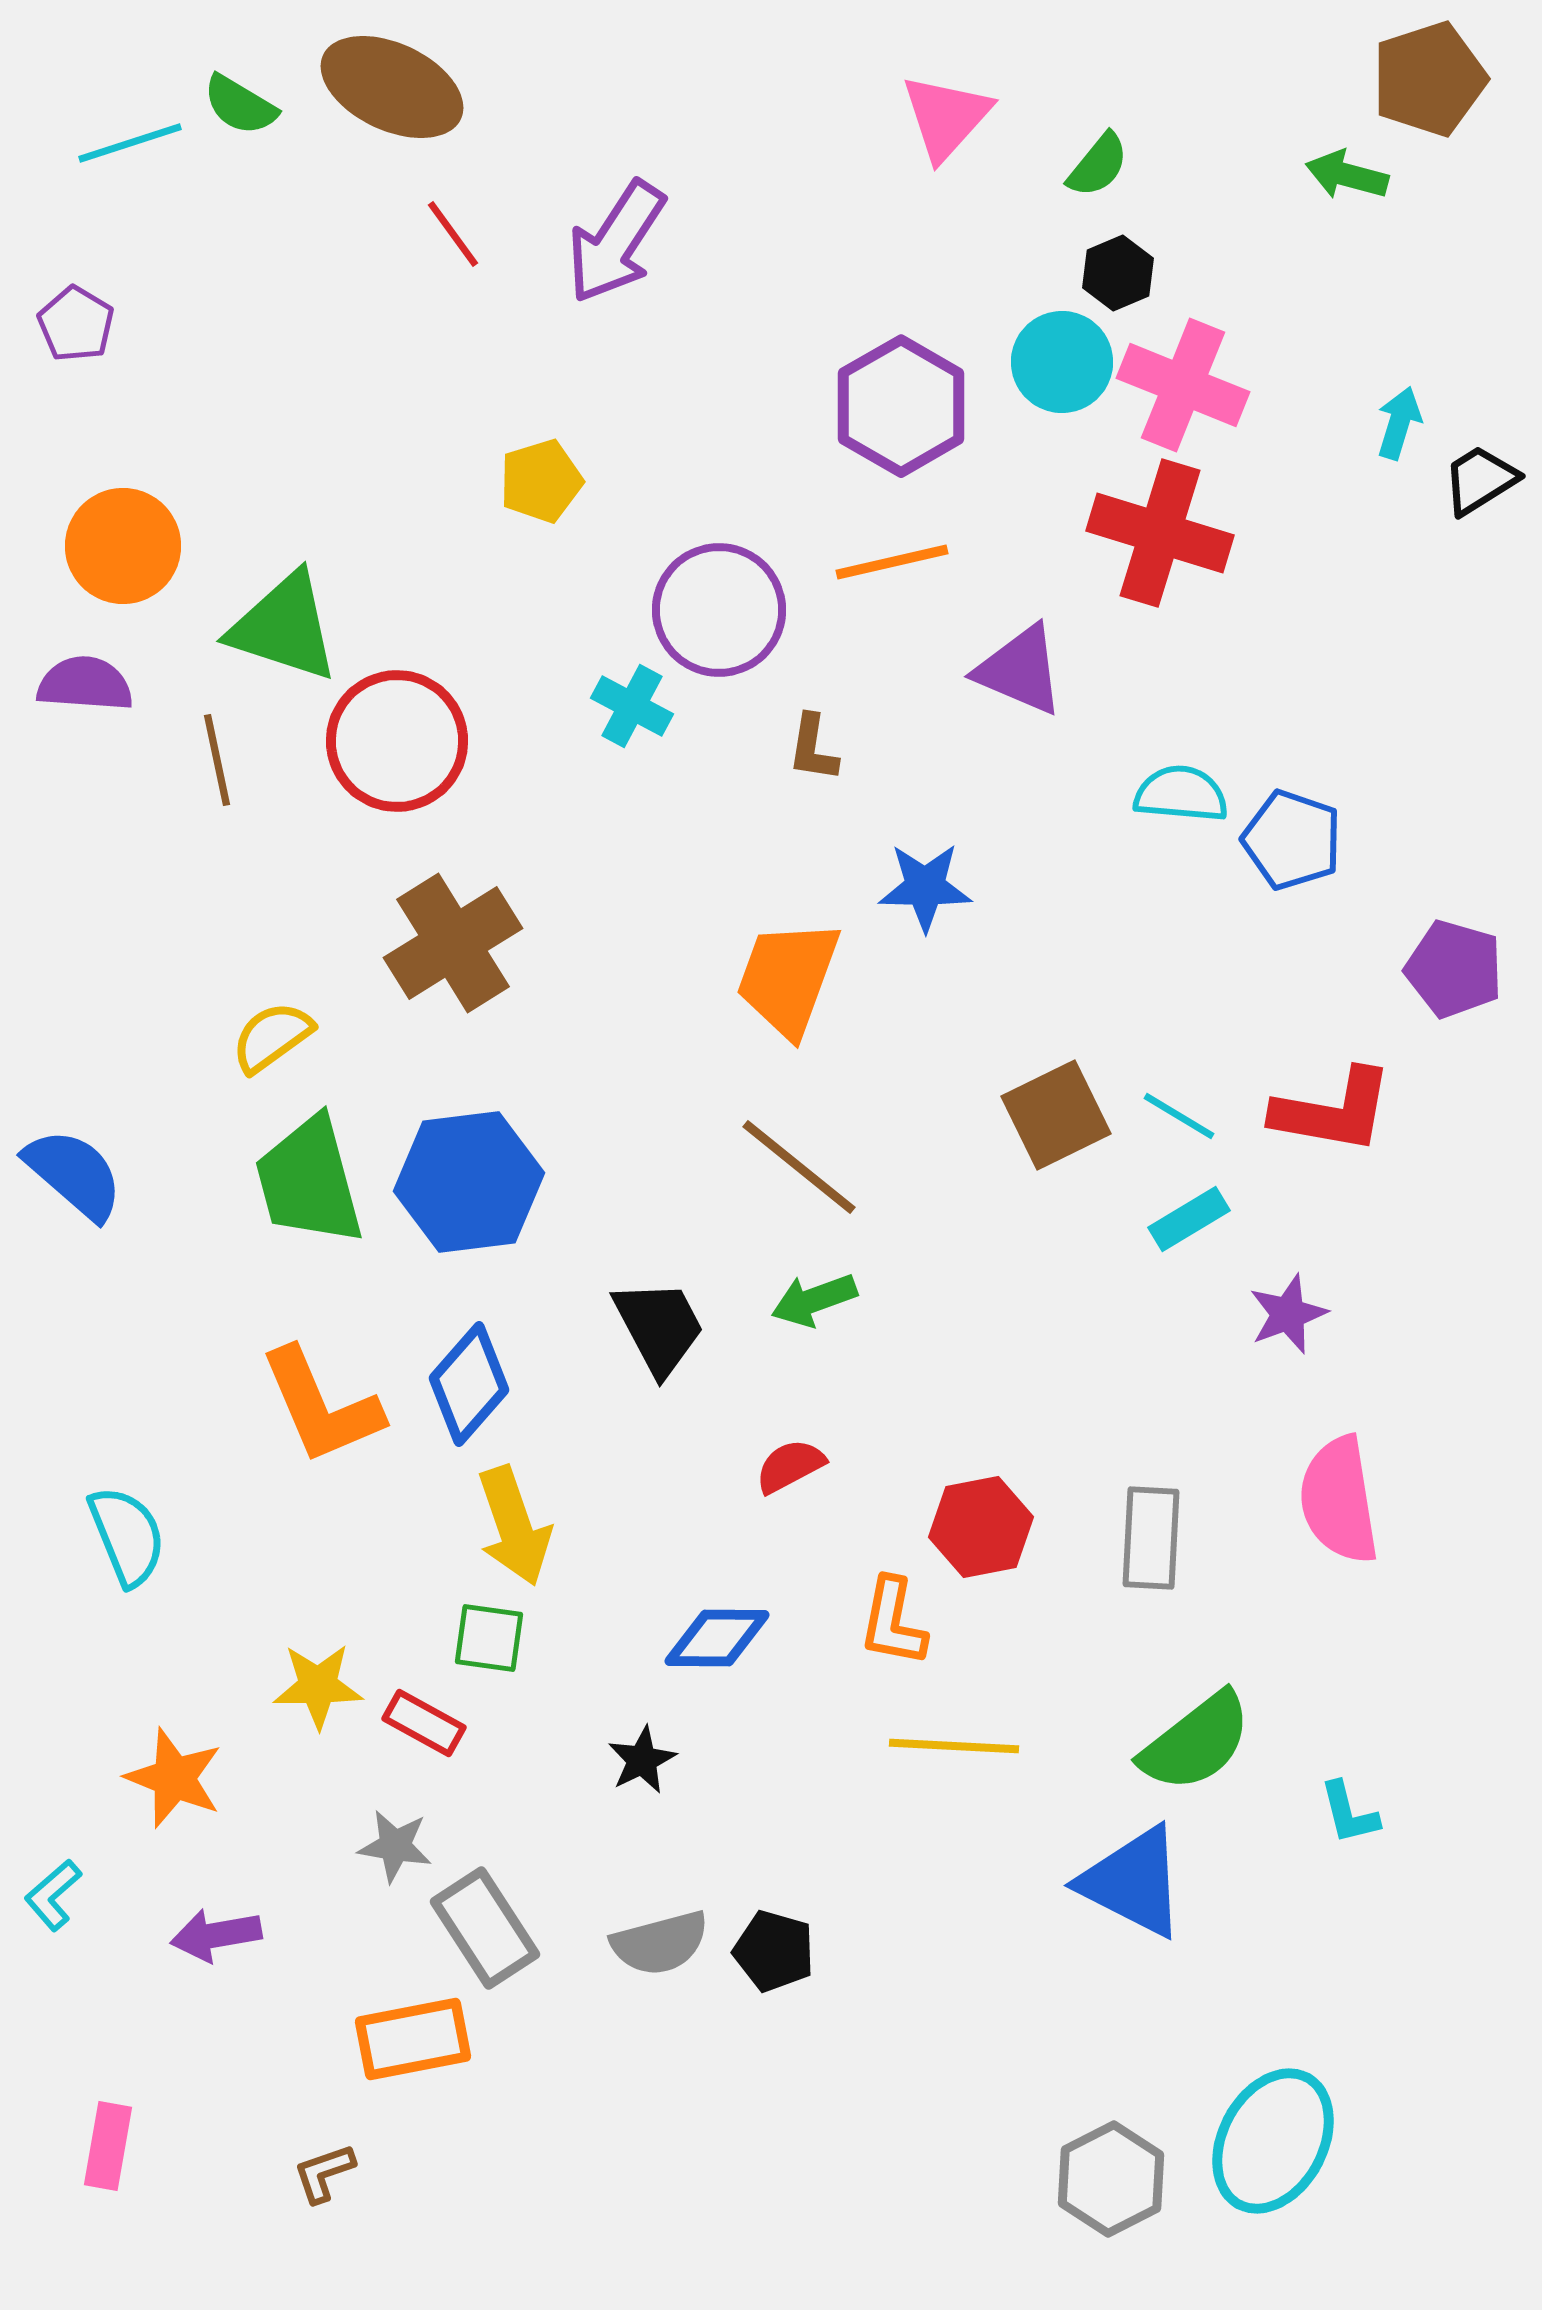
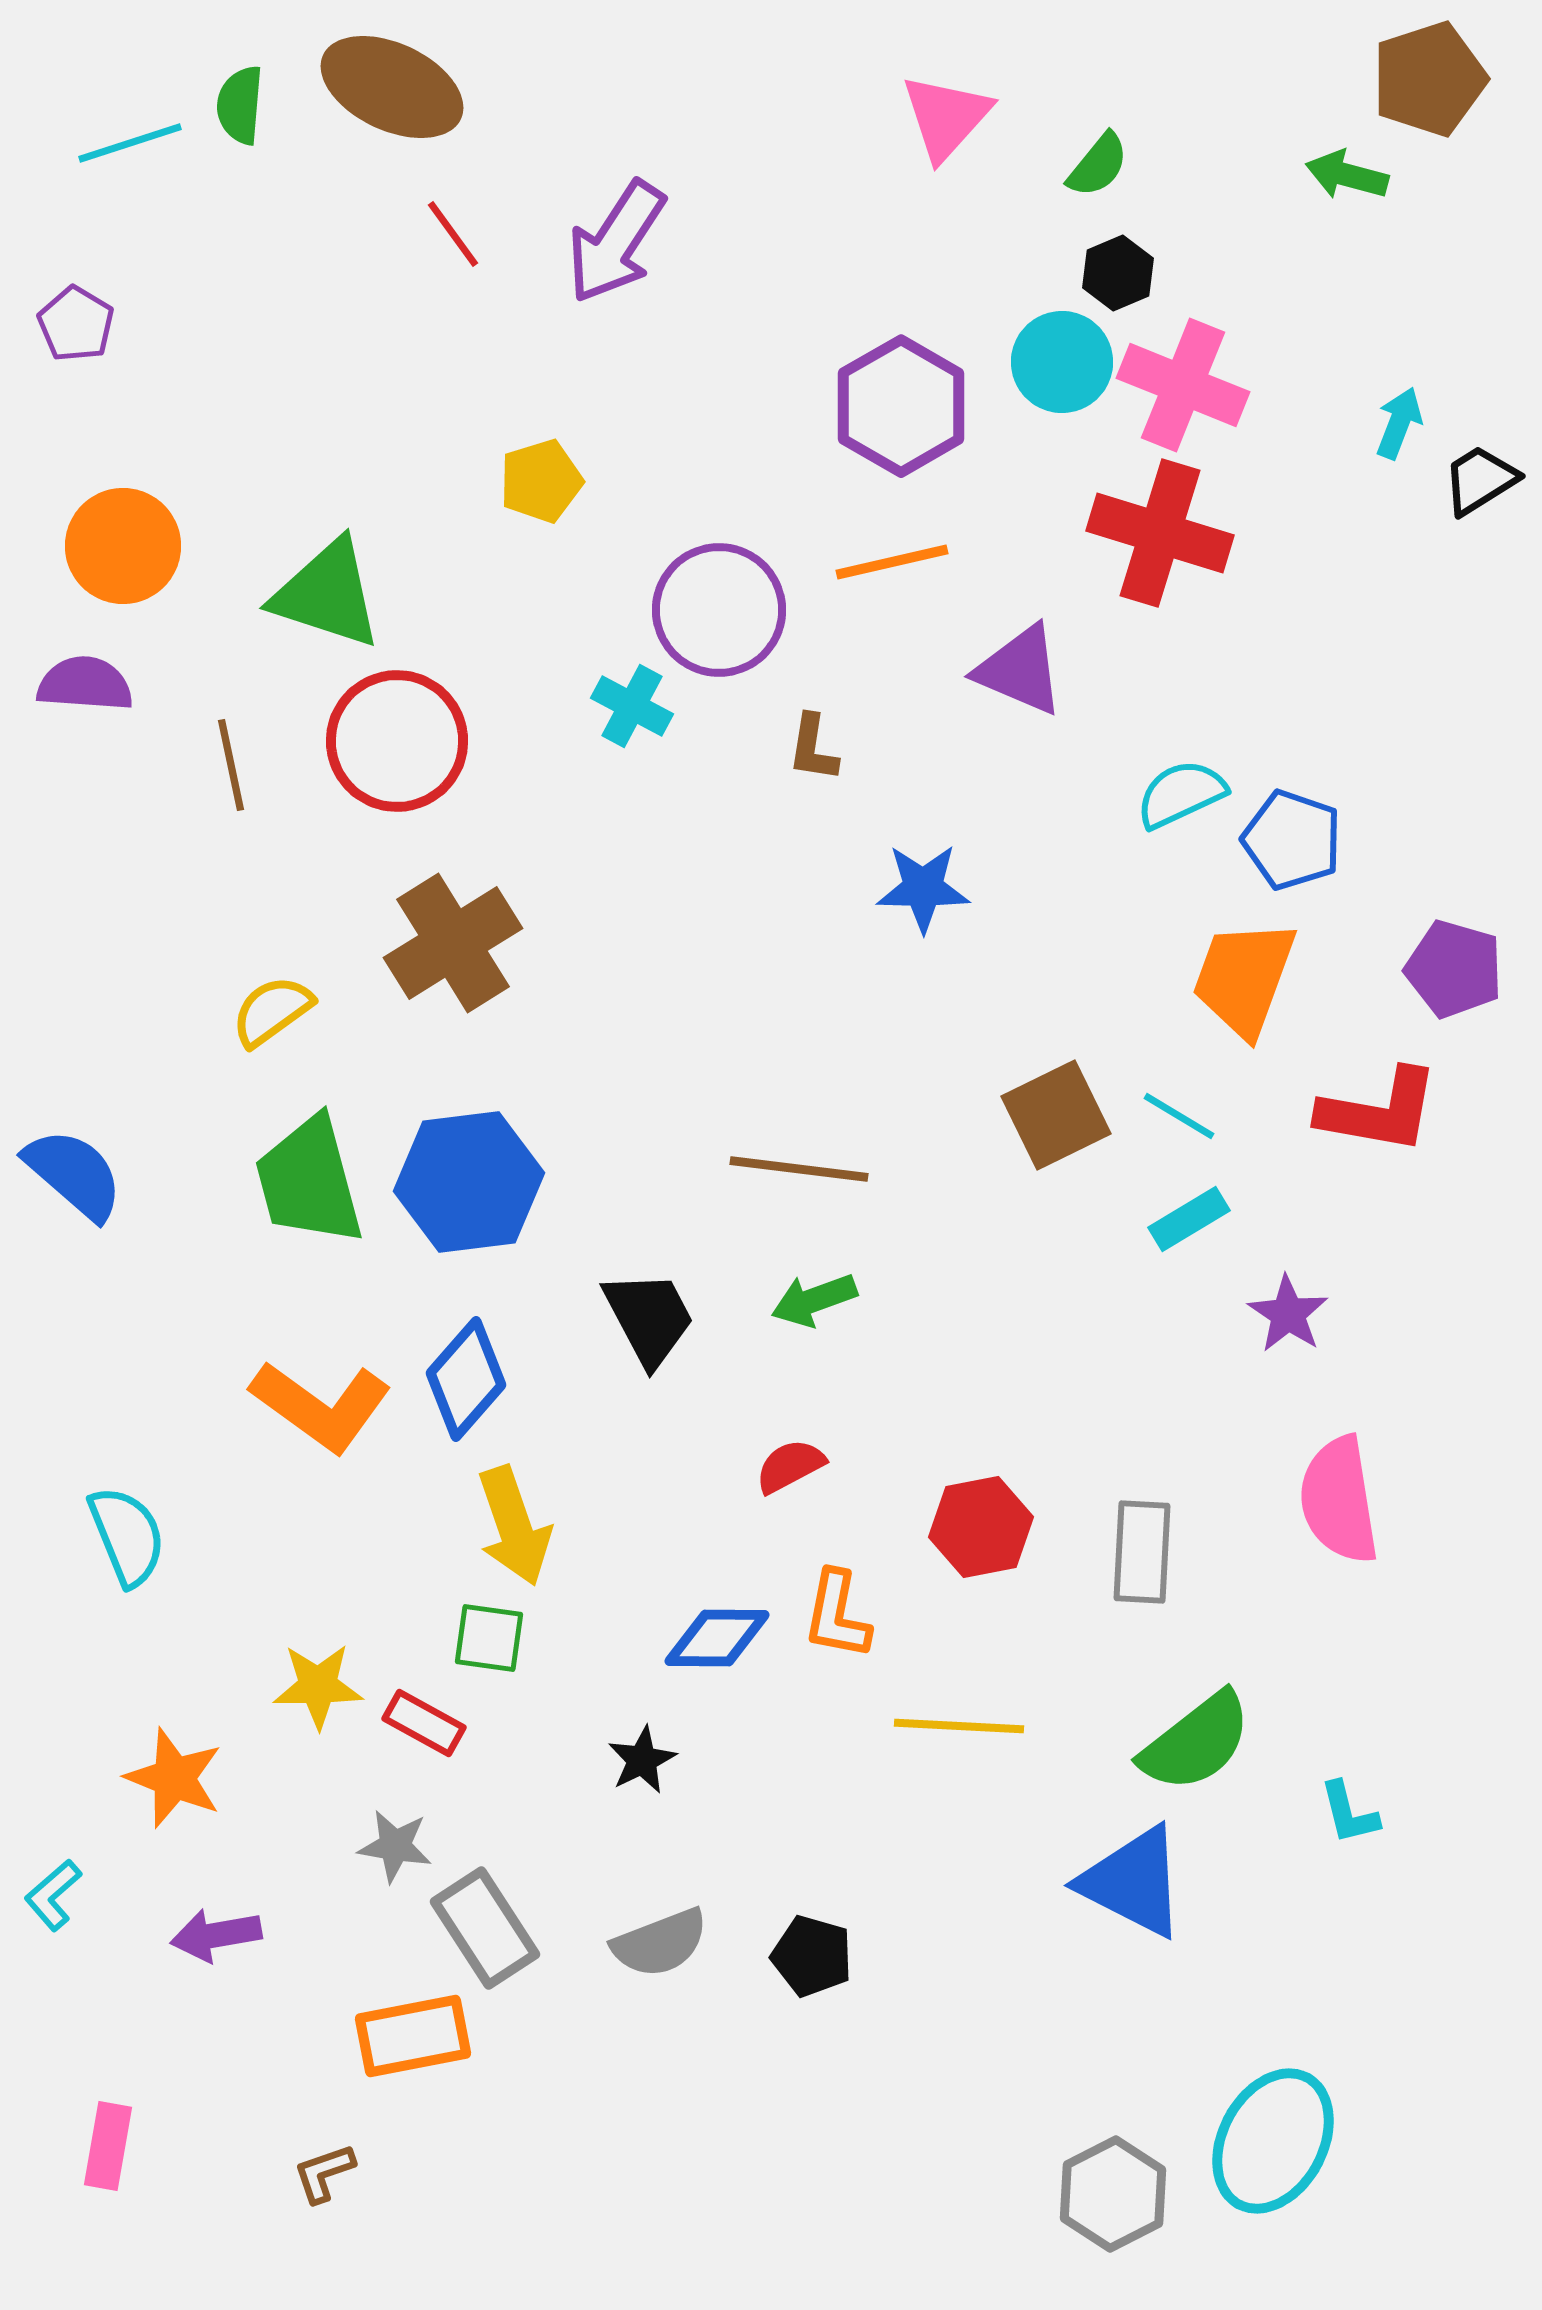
green semicircle at (240, 105): rotated 64 degrees clockwise
cyan arrow at (1399, 423): rotated 4 degrees clockwise
green triangle at (284, 627): moved 43 px right, 33 px up
brown line at (217, 760): moved 14 px right, 5 px down
cyan semicircle at (1181, 794): rotated 30 degrees counterclockwise
blue star at (925, 887): moved 2 px left, 1 px down
orange trapezoid at (788, 978): moved 456 px right
yellow semicircle at (272, 1037): moved 26 px up
red L-shape at (1333, 1111): moved 46 px right
brown line at (799, 1167): moved 2 px down; rotated 32 degrees counterclockwise
purple star at (1288, 1314): rotated 18 degrees counterclockwise
black trapezoid at (659, 1327): moved 10 px left, 9 px up
blue diamond at (469, 1384): moved 3 px left, 5 px up
orange L-shape at (321, 1406): rotated 31 degrees counterclockwise
gray rectangle at (1151, 1538): moved 9 px left, 14 px down
orange L-shape at (893, 1622): moved 56 px left, 7 px up
yellow line at (954, 1746): moved 5 px right, 20 px up
gray semicircle at (660, 1943): rotated 6 degrees counterclockwise
black pentagon at (774, 1951): moved 38 px right, 5 px down
orange rectangle at (413, 2039): moved 3 px up
gray hexagon at (1111, 2179): moved 2 px right, 15 px down
